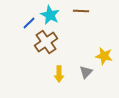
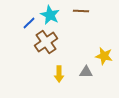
gray triangle: rotated 48 degrees clockwise
